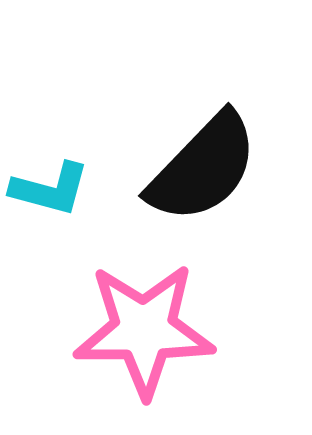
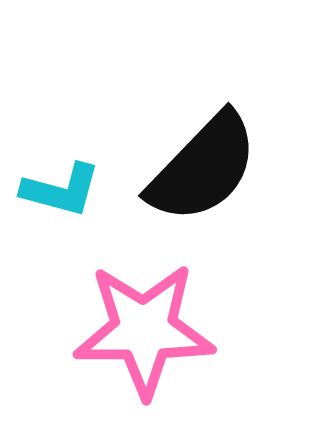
cyan L-shape: moved 11 px right, 1 px down
